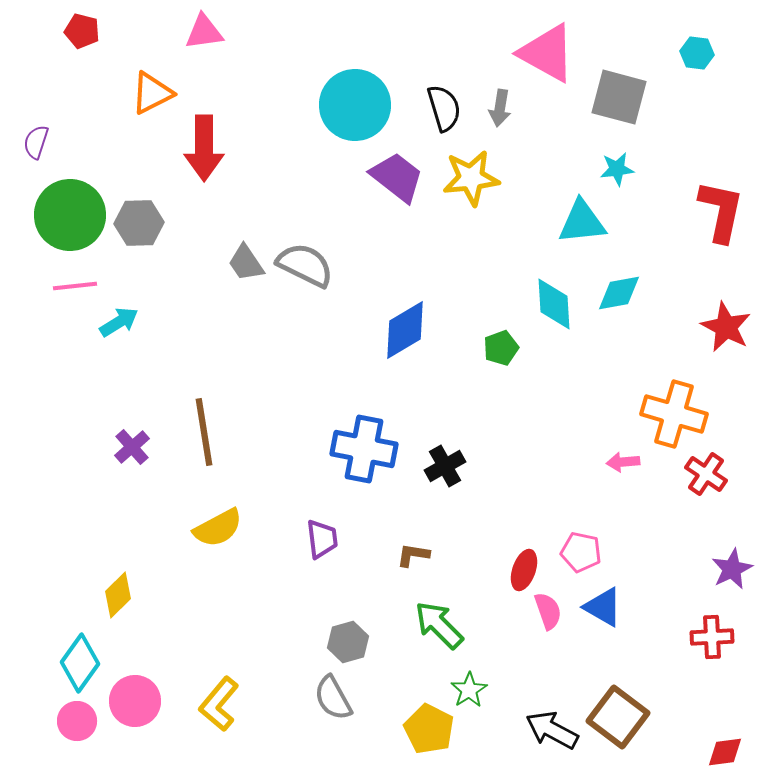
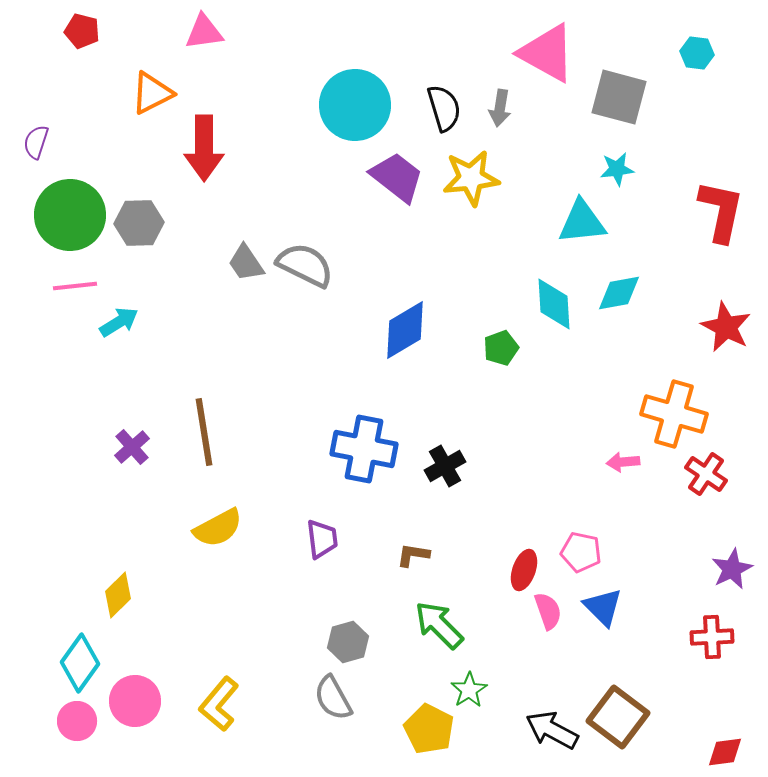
blue triangle at (603, 607): rotated 15 degrees clockwise
